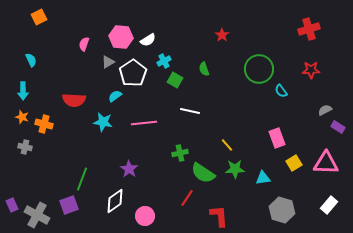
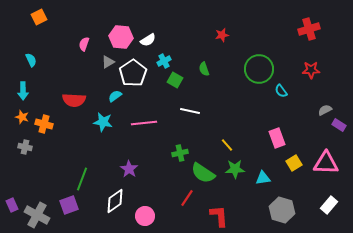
red star at (222, 35): rotated 24 degrees clockwise
purple rectangle at (338, 127): moved 1 px right, 2 px up
